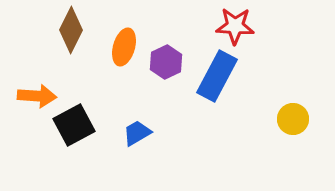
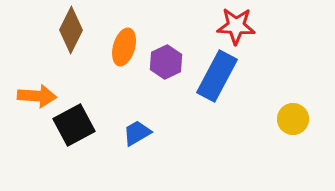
red star: moved 1 px right
